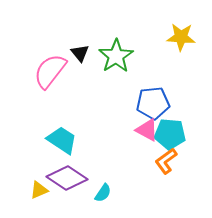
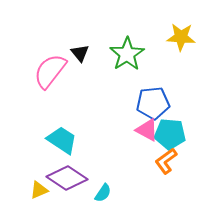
green star: moved 11 px right, 2 px up
